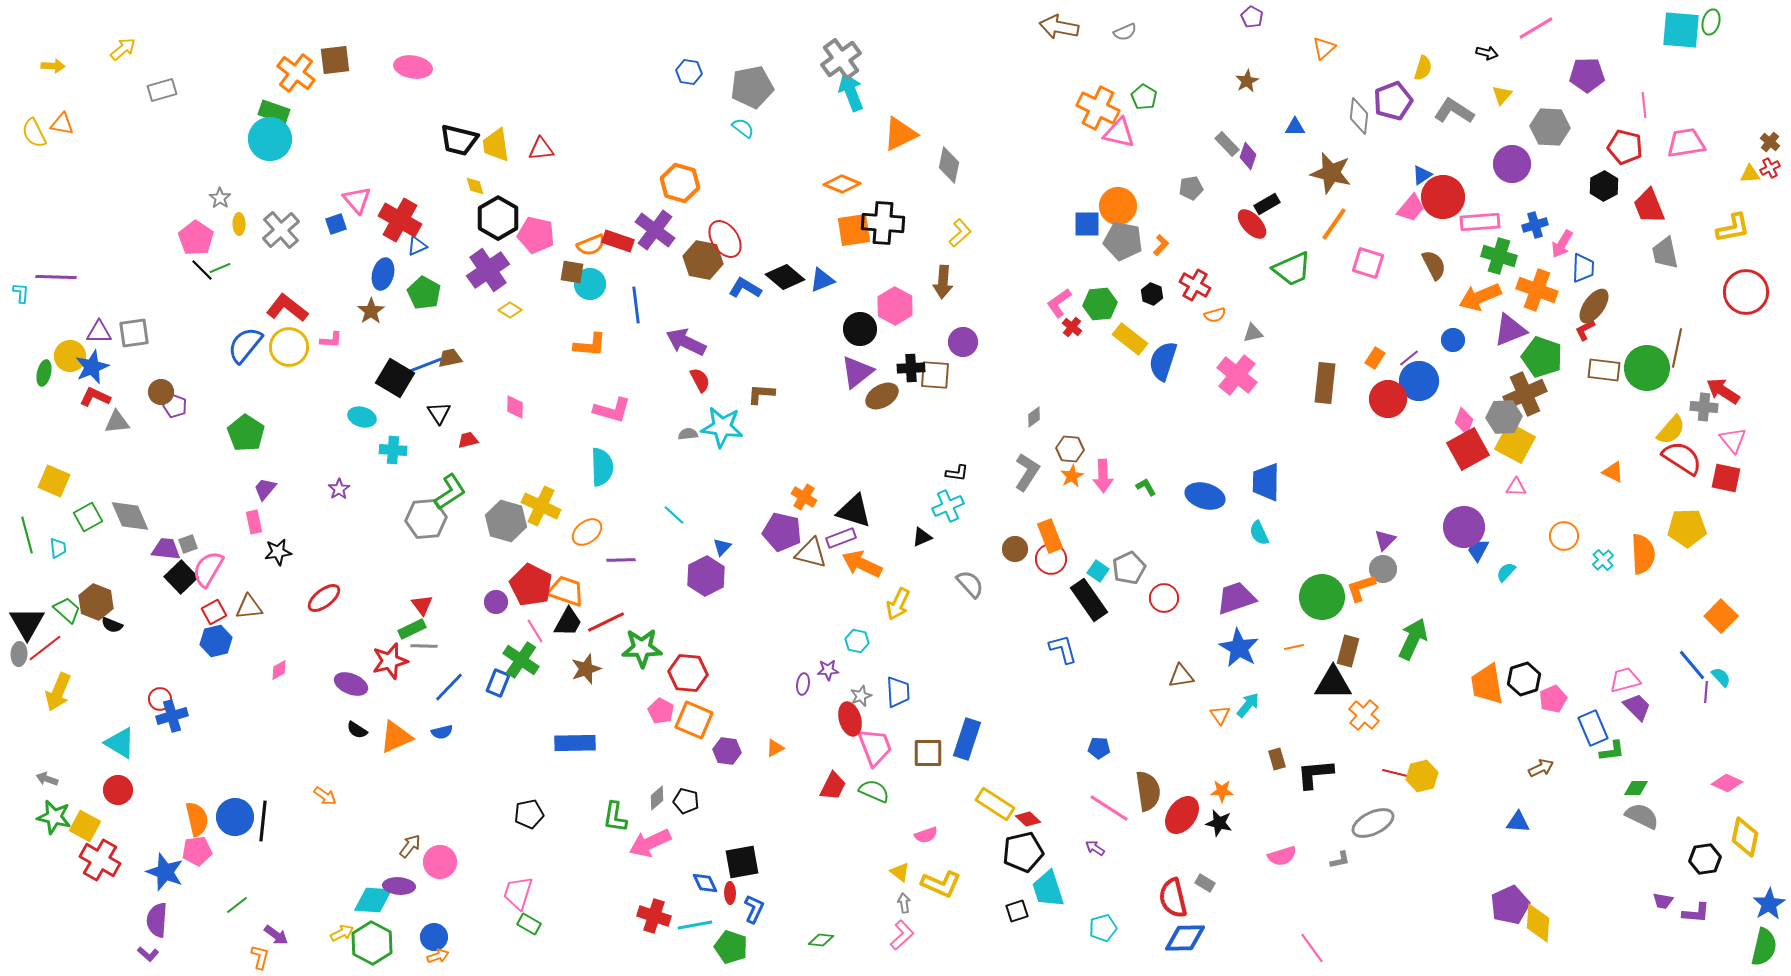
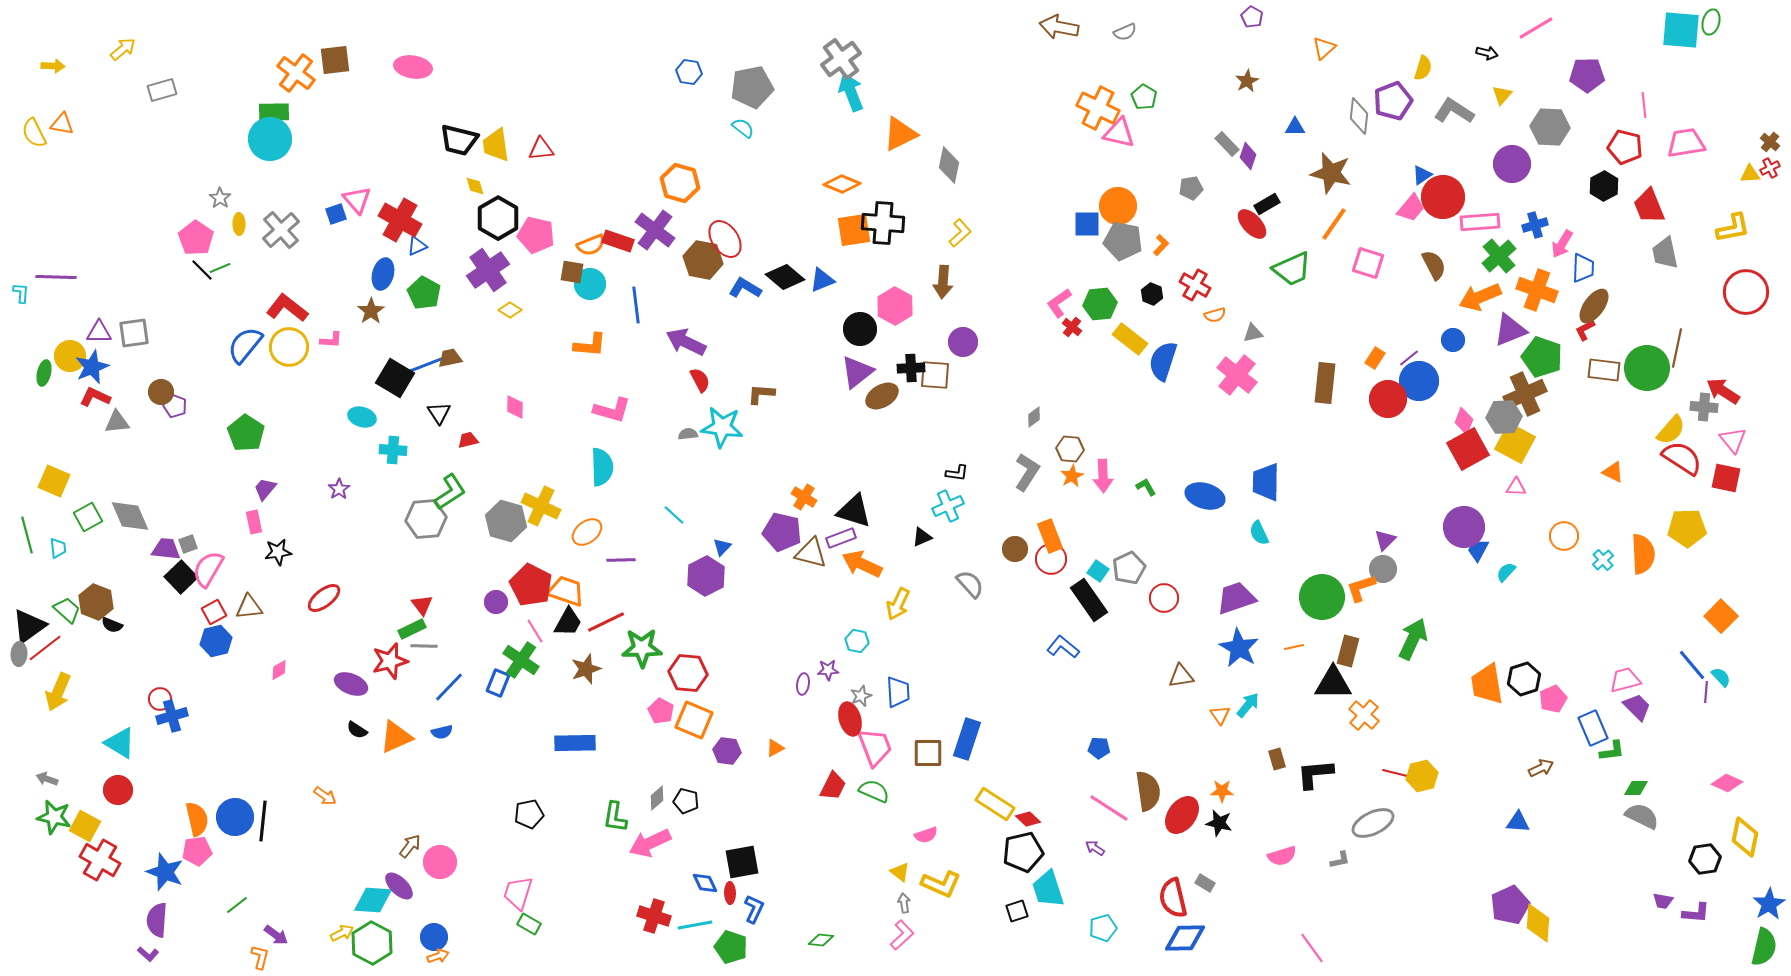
green rectangle at (274, 112): rotated 20 degrees counterclockwise
blue square at (336, 224): moved 10 px up
green cross at (1499, 256): rotated 32 degrees clockwise
black triangle at (27, 623): moved 2 px right, 3 px down; rotated 24 degrees clockwise
blue L-shape at (1063, 649): moved 2 px up; rotated 36 degrees counterclockwise
purple ellipse at (399, 886): rotated 40 degrees clockwise
